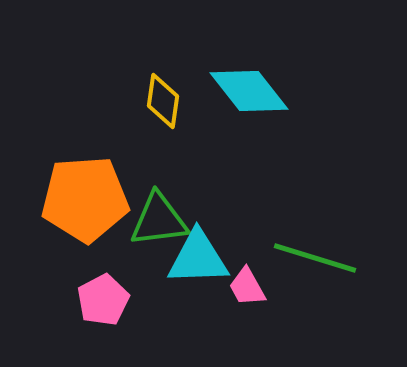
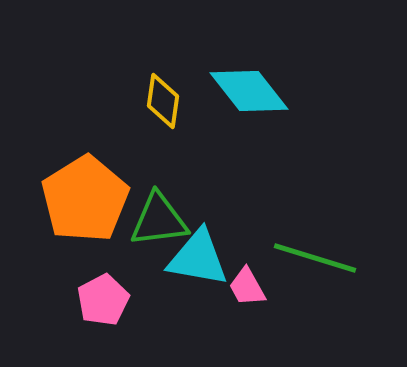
orange pentagon: rotated 28 degrees counterclockwise
cyan triangle: rotated 12 degrees clockwise
